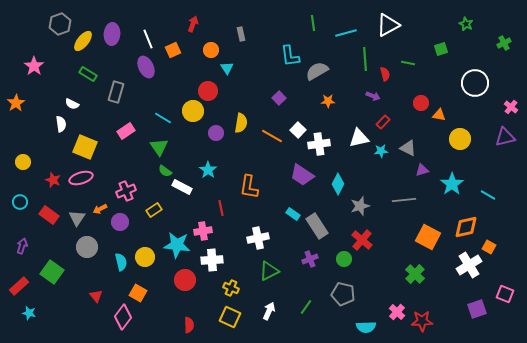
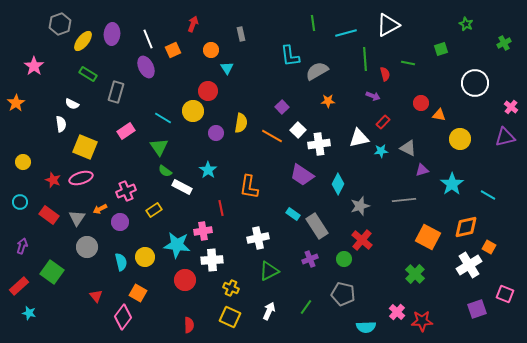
purple square at (279, 98): moved 3 px right, 9 px down
